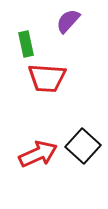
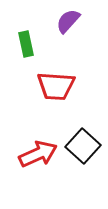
red trapezoid: moved 9 px right, 8 px down
